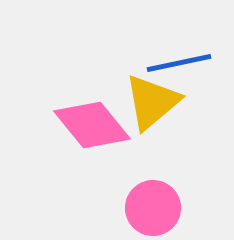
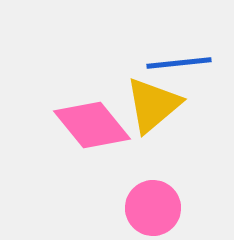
blue line: rotated 6 degrees clockwise
yellow triangle: moved 1 px right, 3 px down
